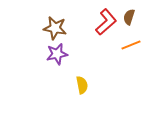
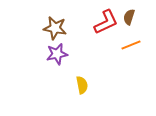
red L-shape: rotated 16 degrees clockwise
